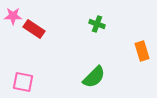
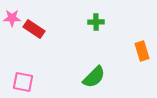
pink star: moved 1 px left, 2 px down
green cross: moved 1 px left, 2 px up; rotated 21 degrees counterclockwise
